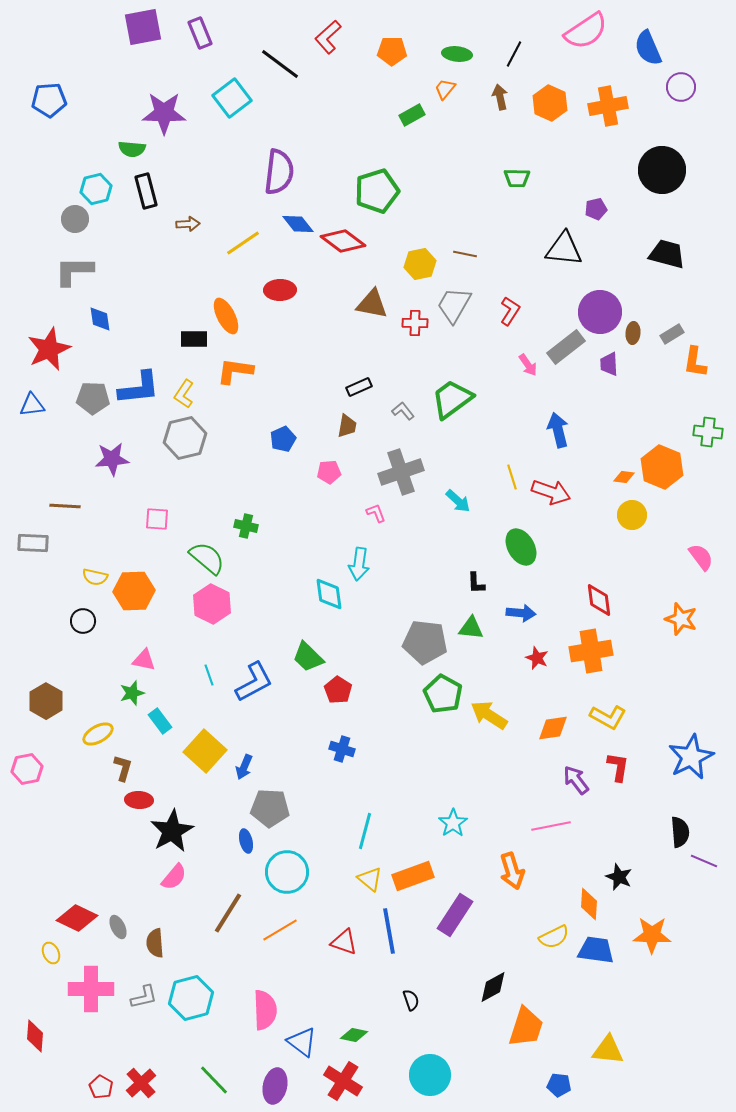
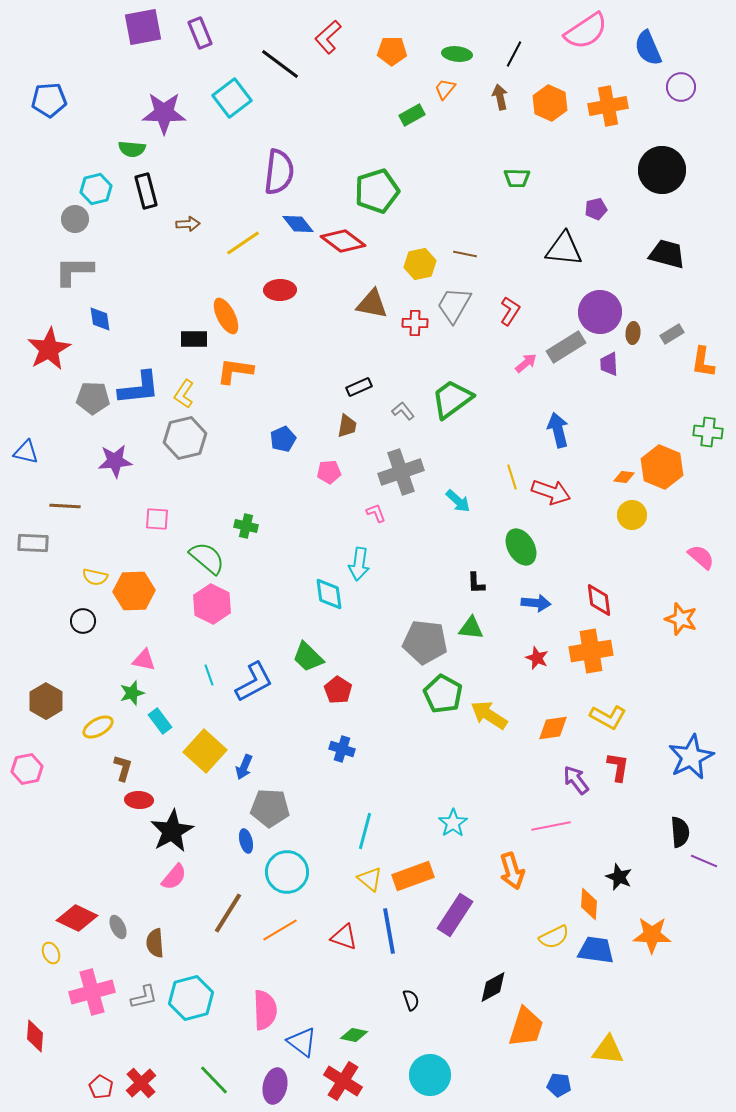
gray rectangle at (566, 347): rotated 6 degrees clockwise
red star at (49, 349): rotated 6 degrees counterclockwise
orange L-shape at (695, 362): moved 8 px right
pink arrow at (528, 365): moved 2 px left, 2 px up; rotated 95 degrees counterclockwise
blue triangle at (32, 405): moved 6 px left, 47 px down; rotated 20 degrees clockwise
purple star at (112, 459): moved 3 px right, 2 px down
pink semicircle at (701, 557): rotated 12 degrees counterclockwise
blue arrow at (521, 613): moved 15 px right, 10 px up
yellow ellipse at (98, 734): moved 7 px up
red triangle at (344, 942): moved 5 px up
pink cross at (91, 989): moved 1 px right, 3 px down; rotated 15 degrees counterclockwise
